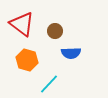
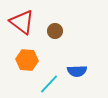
red triangle: moved 2 px up
blue semicircle: moved 6 px right, 18 px down
orange hexagon: rotated 10 degrees counterclockwise
